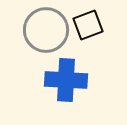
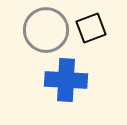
black square: moved 3 px right, 3 px down
